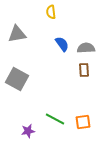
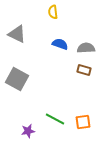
yellow semicircle: moved 2 px right
gray triangle: rotated 36 degrees clockwise
blue semicircle: moved 2 px left; rotated 35 degrees counterclockwise
brown rectangle: rotated 72 degrees counterclockwise
